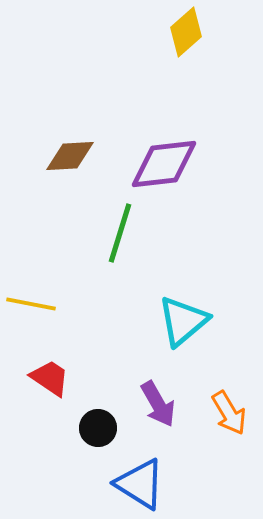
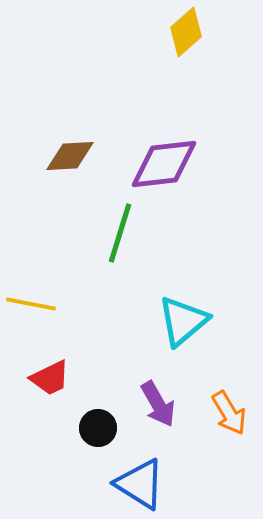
red trapezoid: rotated 120 degrees clockwise
